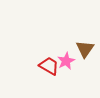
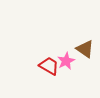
brown triangle: rotated 30 degrees counterclockwise
